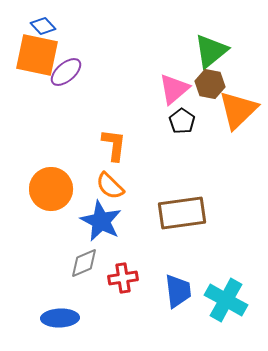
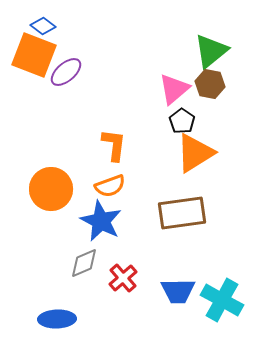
blue diamond: rotated 10 degrees counterclockwise
orange square: moved 3 px left; rotated 9 degrees clockwise
orange triangle: moved 43 px left, 43 px down; rotated 12 degrees clockwise
orange semicircle: rotated 64 degrees counterclockwise
red cross: rotated 32 degrees counterclockwise
blue trapezoid: rotated 96 degrees clockwise
cyan cross: moved 4 px left
blue ellipse: moved 3 px left, 1 px down
